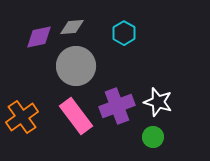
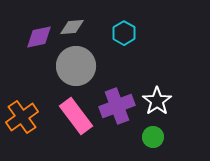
white star: moved 1 px left, 1 px up; rotated 20 degrees clockwise
